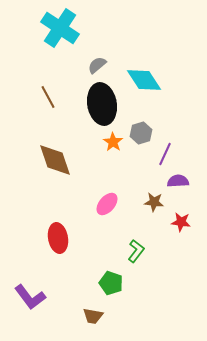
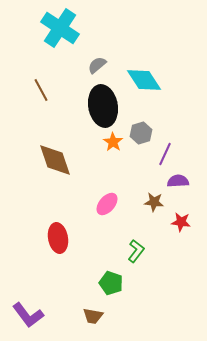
brown line: moved 7 px left, 7 px up
black ellipse: moved 1 px right, 2 px down
purple L-shape: moved 2 px left, 18 px down
